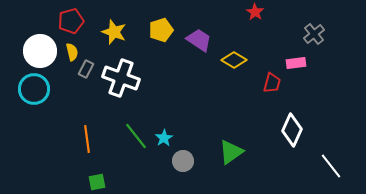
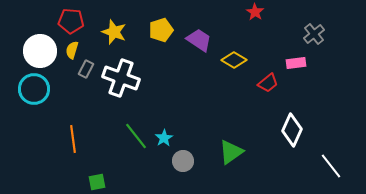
red pentagon: rotated 20 degrees clockwise
yellow semicircle: moved 2 px up; rotated 150 degrees counterclockwise
red trapezoid: moved 4 px left; rotated 35 degrees clockwise
orange line: moved 14 px left
